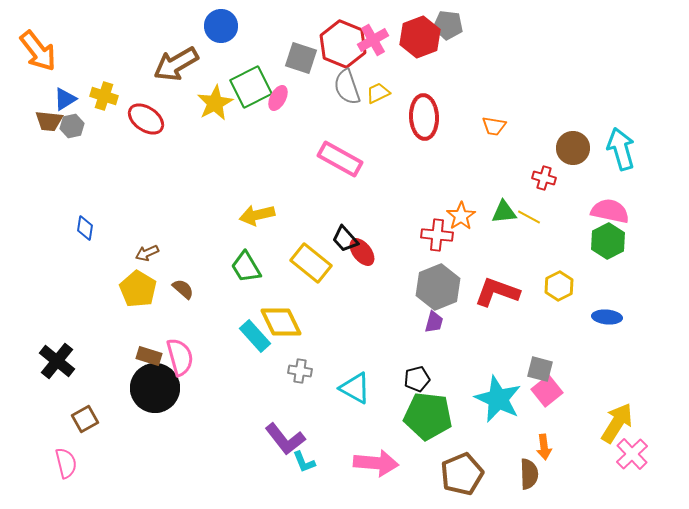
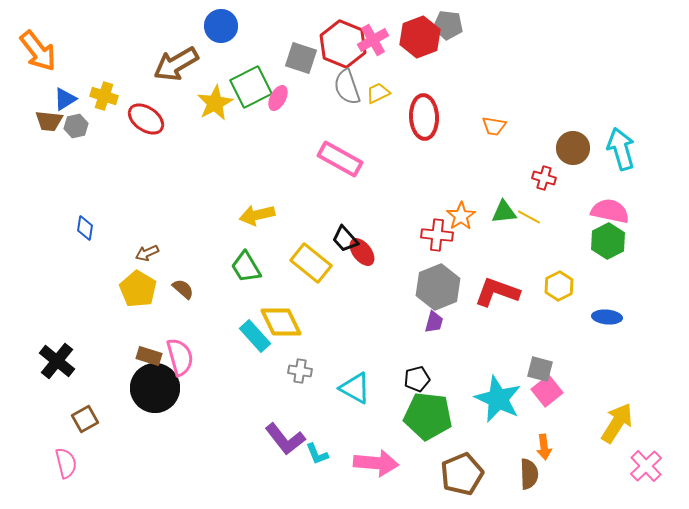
gray hexagon at (72, 126): moved 4 px right
pink cross at (632, 454): moved 14 px right, 12 px down
cyan L-shape at (304, 462): moved 13 px right, 8 px up
